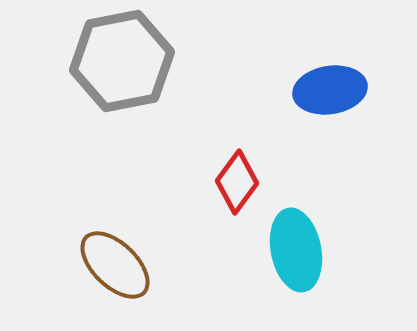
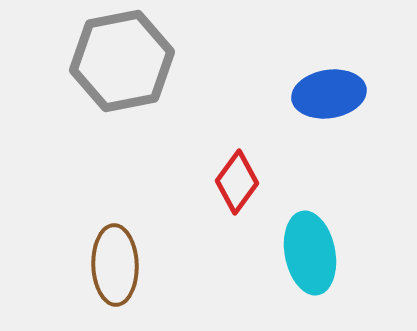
blue ellipse: moved 1 px left, 4 px down
cyan ellipse: moved 14 px right, 3 px down
brown ellipse: rotated 44 degrees clockwise
